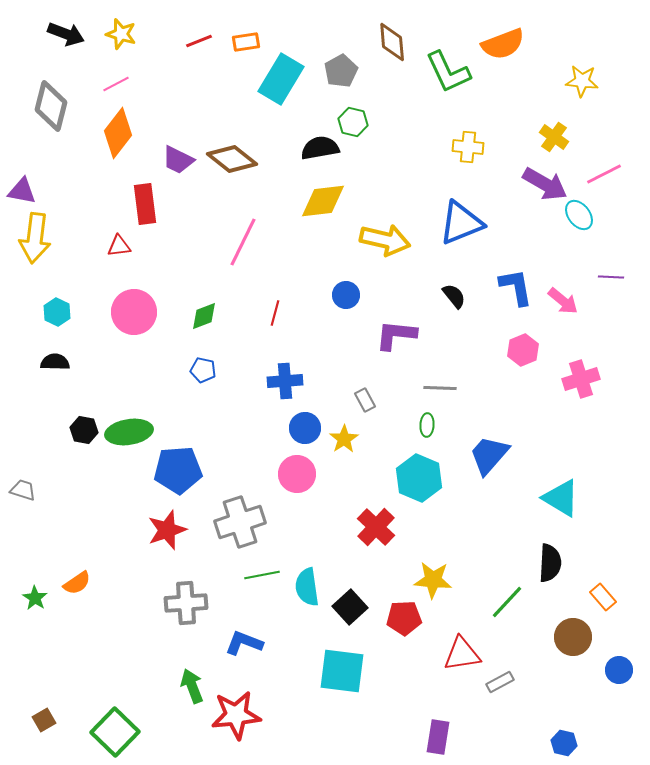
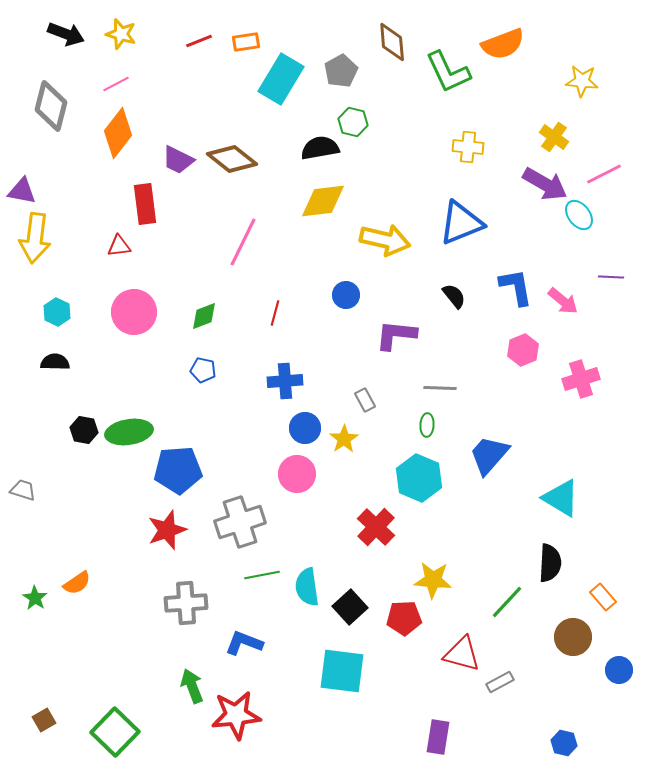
red triangle at (462, 654): rotated 24 degrees clockwise
